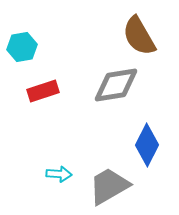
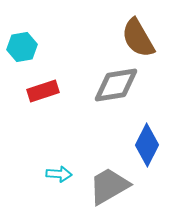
brown semicircle: moved 1 px left, 2 px down
